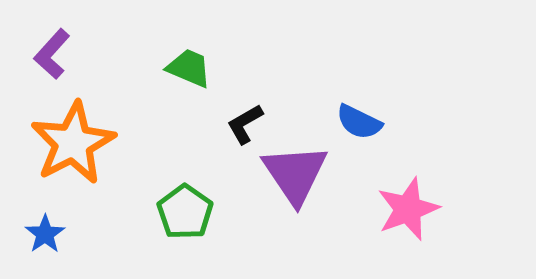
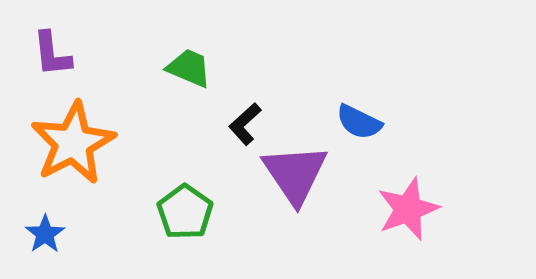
purple L-shape: rotated 48 degrees counterclockwise
black L-shape: rotated 12 degrees counterclockwise
